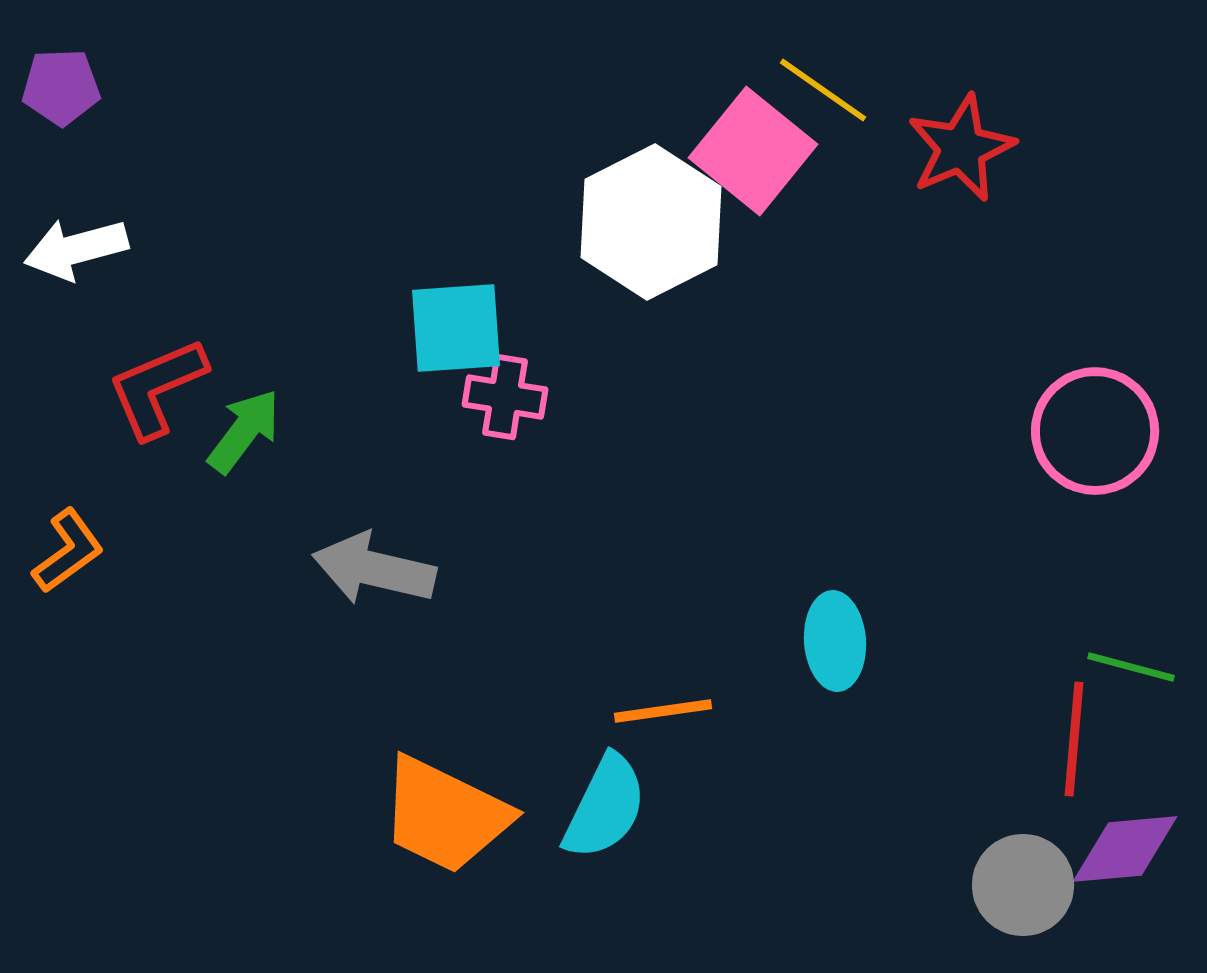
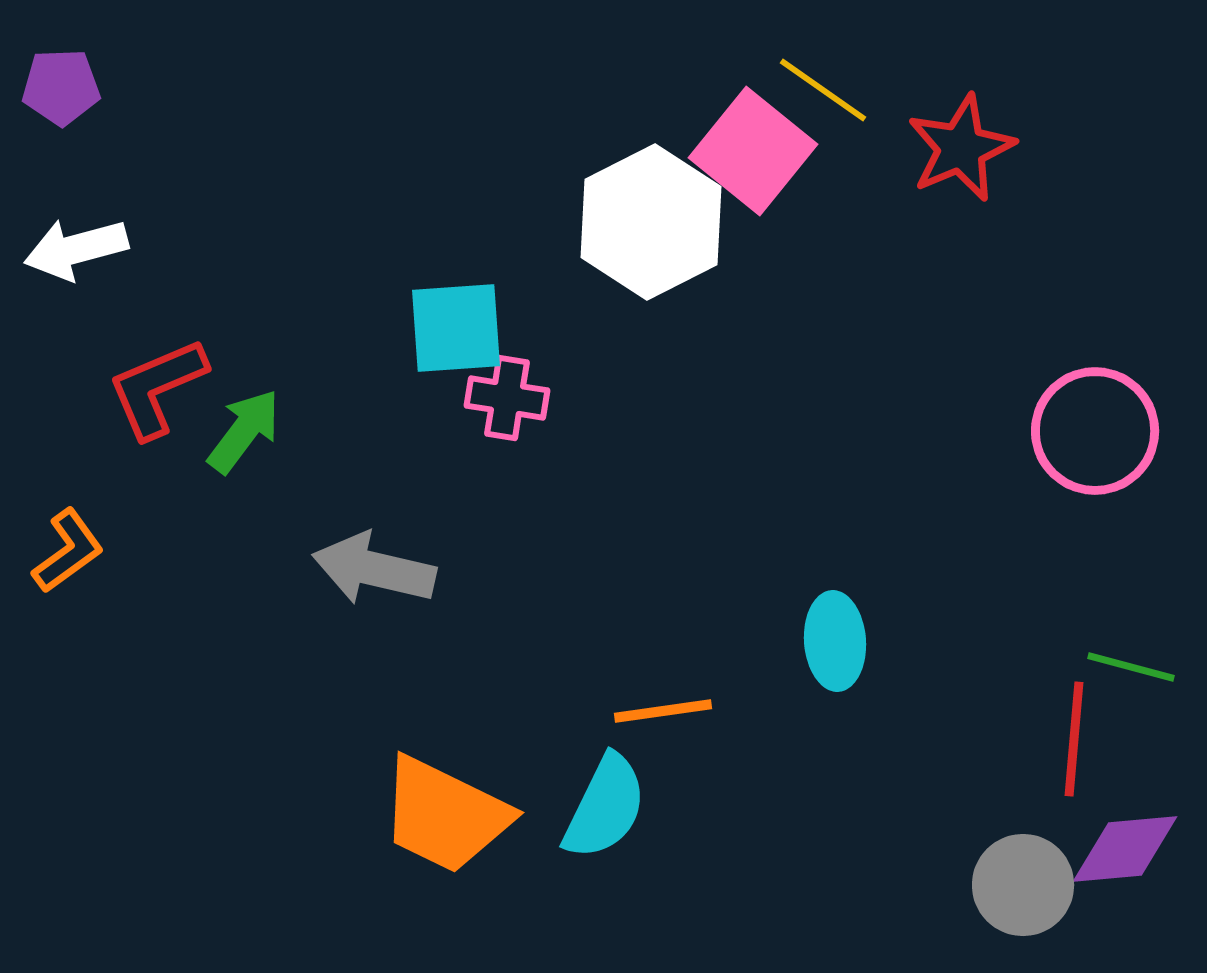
pink cross: moved 2 px right, 1 px down
